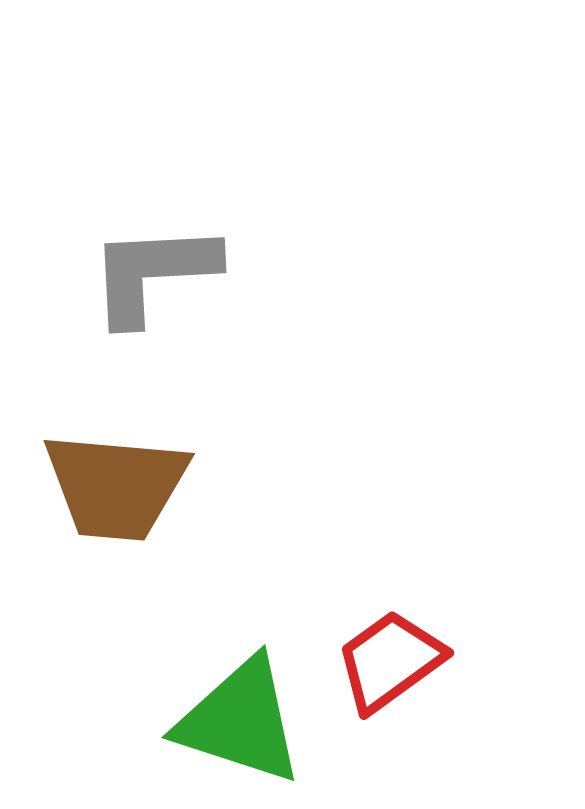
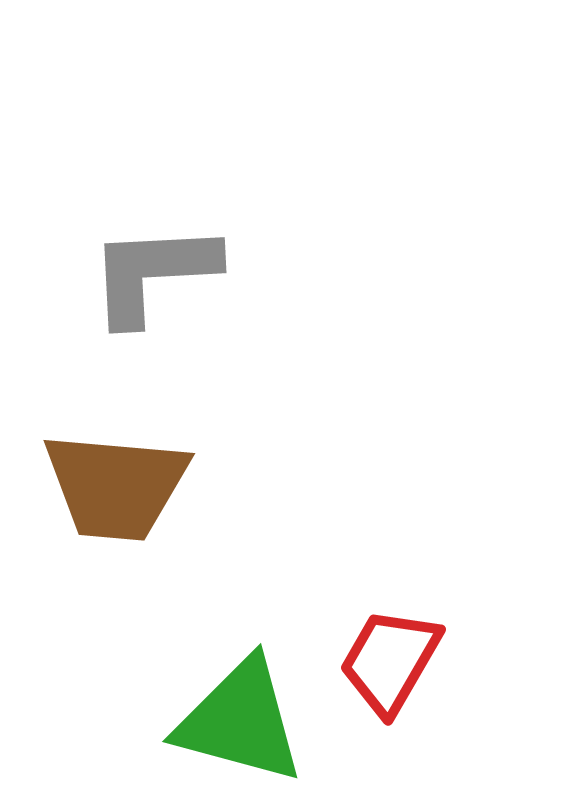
red trapezoid: rotated 24 degrees counterclockwise
green triangle: rotated 3 degrees counterclockwise
